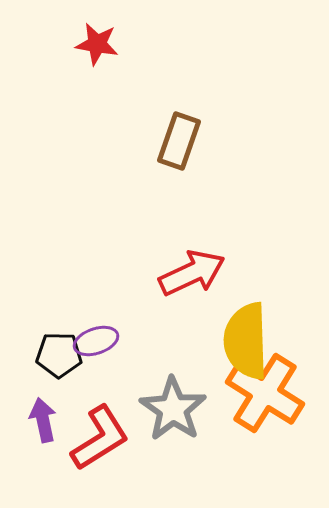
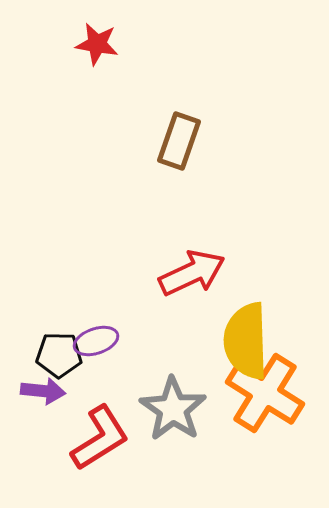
purple arrow: moved 29 px up; rotated 108 degrees clockwise
